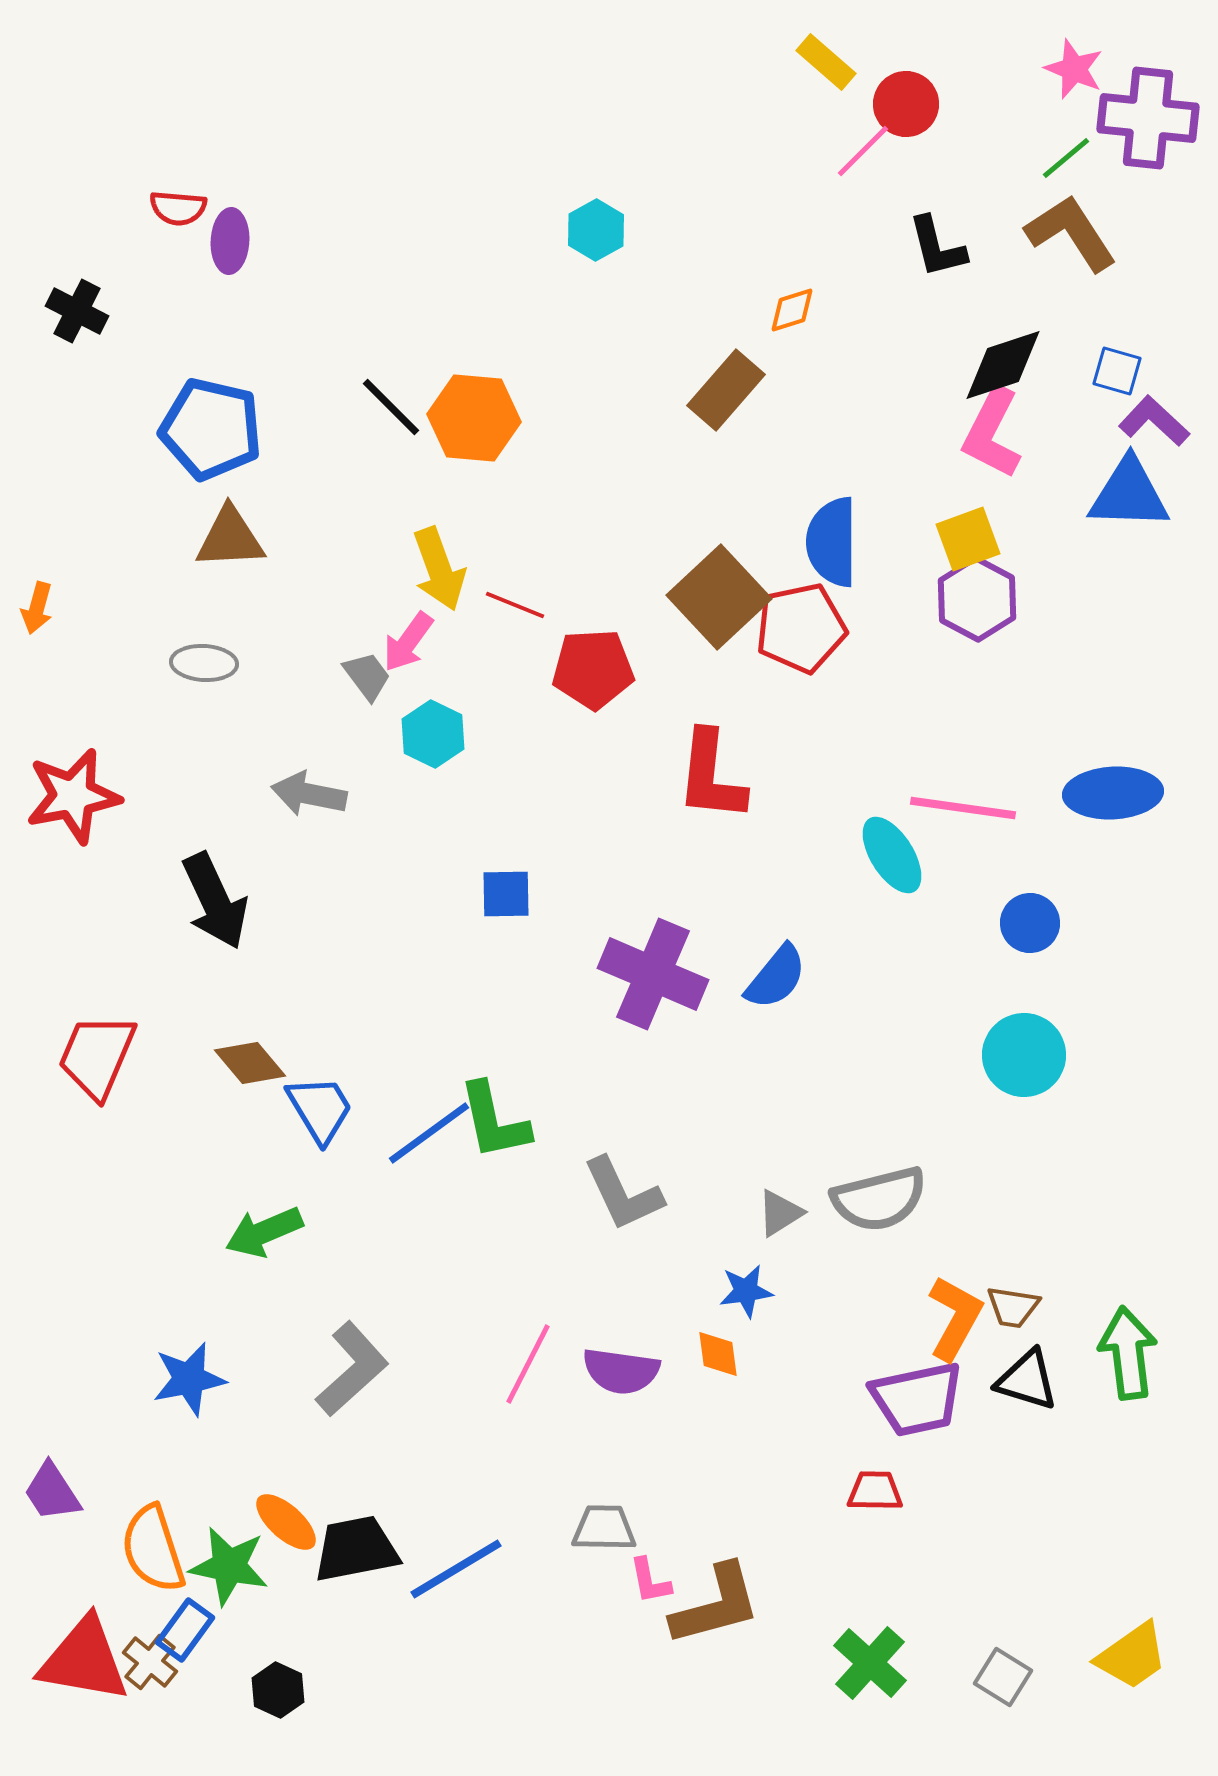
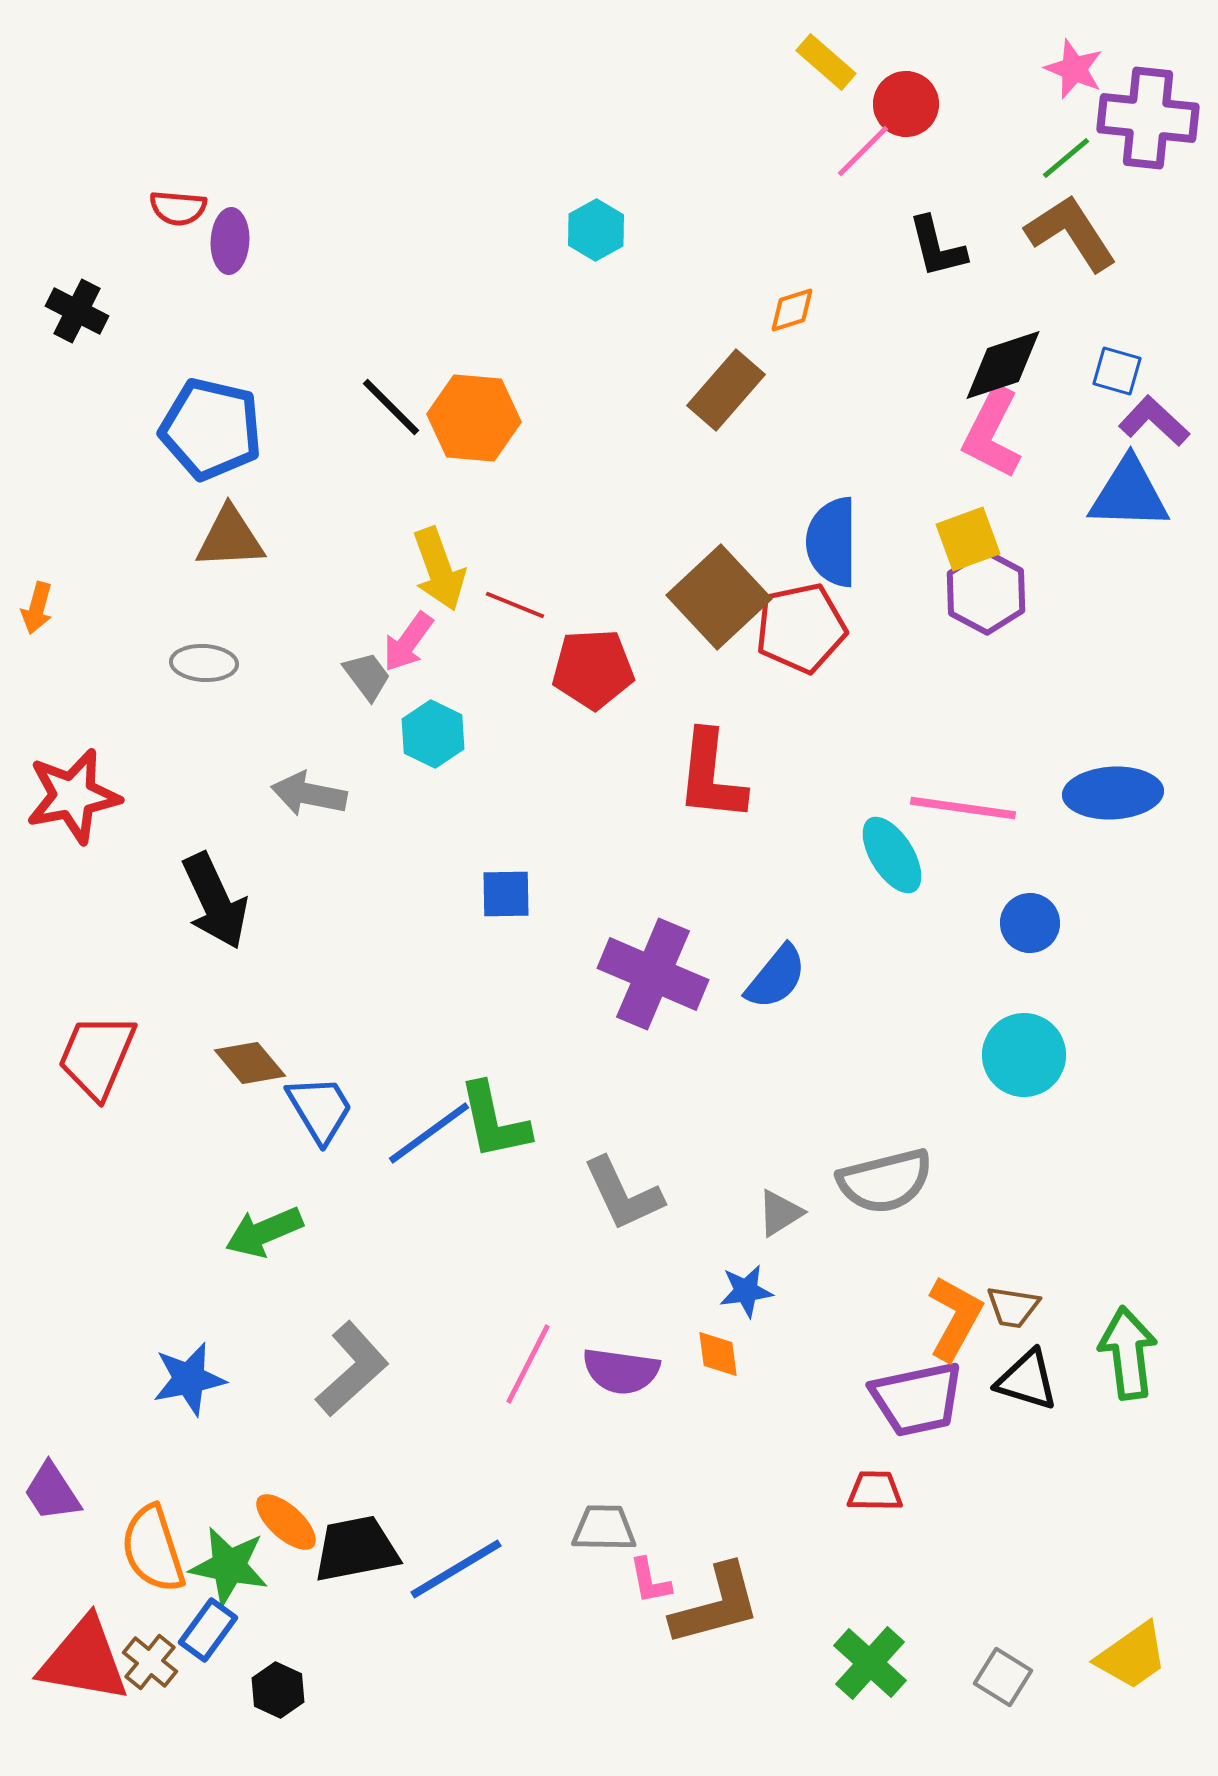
purple hexagon at (977, 599): moved 9 px right, 7 px up
gray semicircle at (879, 1199): moved 6 px right, 18 px up
blue rectangle at (185, 1630): moved 23 px right
